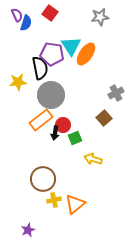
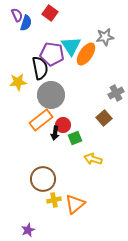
gray star: moved 5 px right, 20 px down
